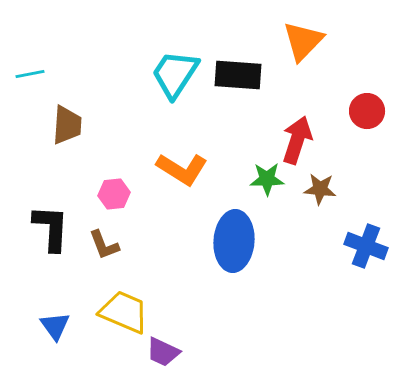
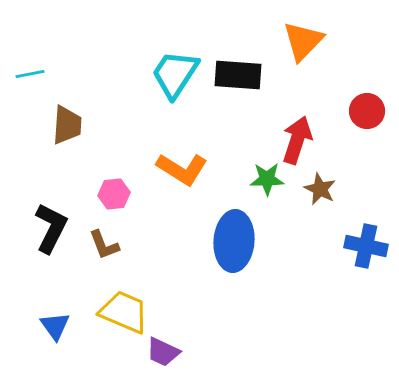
brown star: rotated 20 degrees clockwise
black L-shape: rotated 24 degrees clockwise
blue cross: rotated 9 degrees counterclockwise
